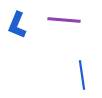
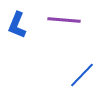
blue line: rotated 52 degrees clockwise
